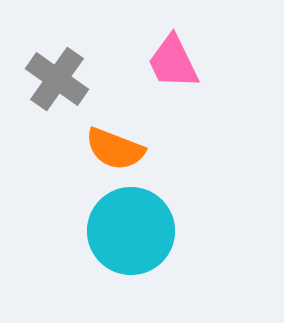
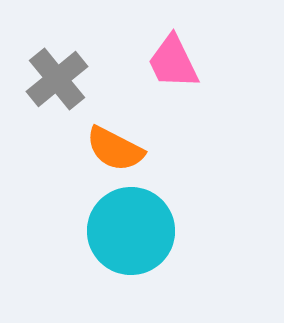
gray cross: rotated 16 degrees clockwise
orange semicircle: rotated 6 degrees clockwise
